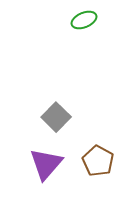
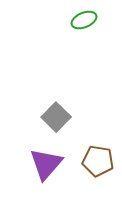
brown pentagon: rotated 20 degrees counterclockwise
